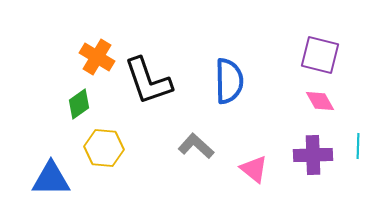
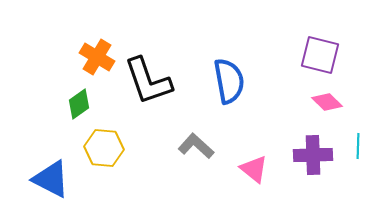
blue semicircle: rotated 9 degrees counterclockwise
pink diamond: moved 7 px right, 1 px down; rotated 16 degrees counterclockwise
blue triangle: rotated 27 degrees clockwise
